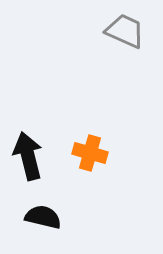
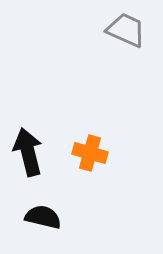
gray trapezoid: moved 1 px right, 1 px up
black arrow: moved 4 px up
